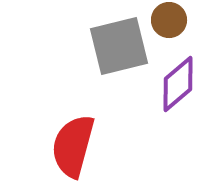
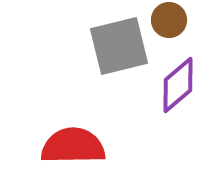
purple diamond: moved 1 px down
red semicircle: rotated 74 degrees clockwise
